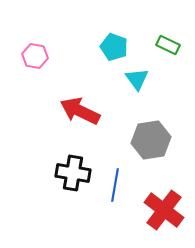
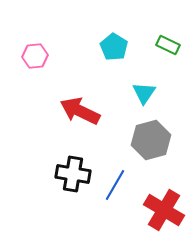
cyan pentagon: rotated 12 degrees clockwise
pink hexagon: rotated 15 degrees counterclockwise
cyan triangle: moved 7 px right, 14 px down; rotated 10 degrees clockwise
gray hexagon: rotated 6 degrees counterclockwise
black cross: moved 1 px down
blue line: rotated 20 degrees clockwise
red cross: rotated 6 degrees counterclockwise
